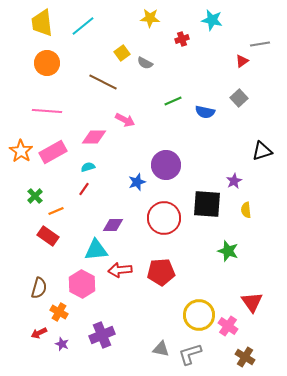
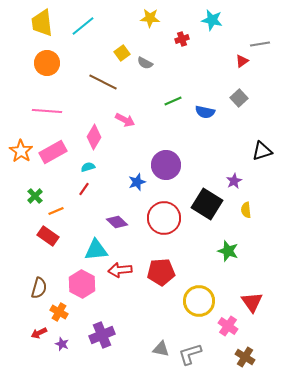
pink diamond at (94, 137): rotated 60 degrees counterclockwise
black square at (207, 204): rotated 28 degrees clockwise
purple diamond at (113, 225): moved 4 px right, 3 px up; rotated 45 degrees clockwise
yellow circle at (199, 315): moved 14 px up
